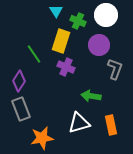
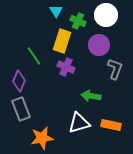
yellow rectangle: moved 1 px right
green line: moved 2 px down
purple diamond: rotated 10 degrees counterclockwise
orange rectangle: rotated 66 degrees counterclockwise
